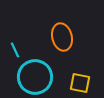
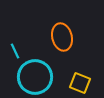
cyan line: moved 1 px down
yellow square: rotated 10 degrees clockwise
